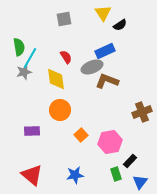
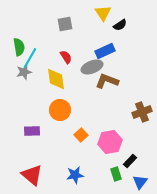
gray square: moved 1 px right, 5 px down
